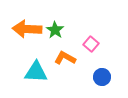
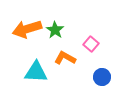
orange arrow: rotated 20 degrees counterclockwise
